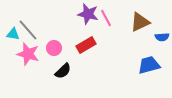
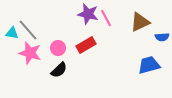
cyan triangle: moved 1 px left, 1 px up
pink circle: moved 4 px right
pink star: moved 2 px right, 1 px up
black semicircle: moved 4 px left, 1 px up
